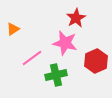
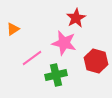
pink star: moved 1 px left
red hexagon: rotated 20 degrees counterclockwise
